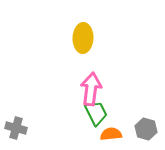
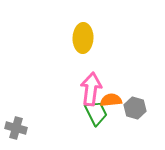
gray hexagon: moved 11 px left, 21 px up
orange semicircle: moved 34 px up
